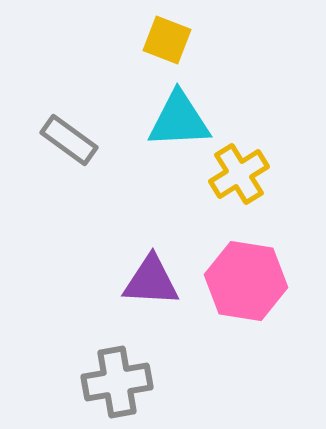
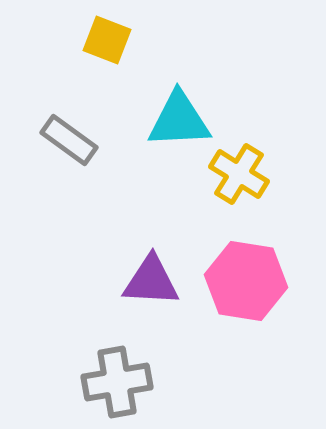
yellow square: moved 60 px left
yellow cross: rotated 26 degrees counterclockwise
